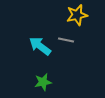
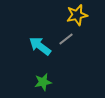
gray line: moved 1 px up; rotated 49 degrees counterclockwise
